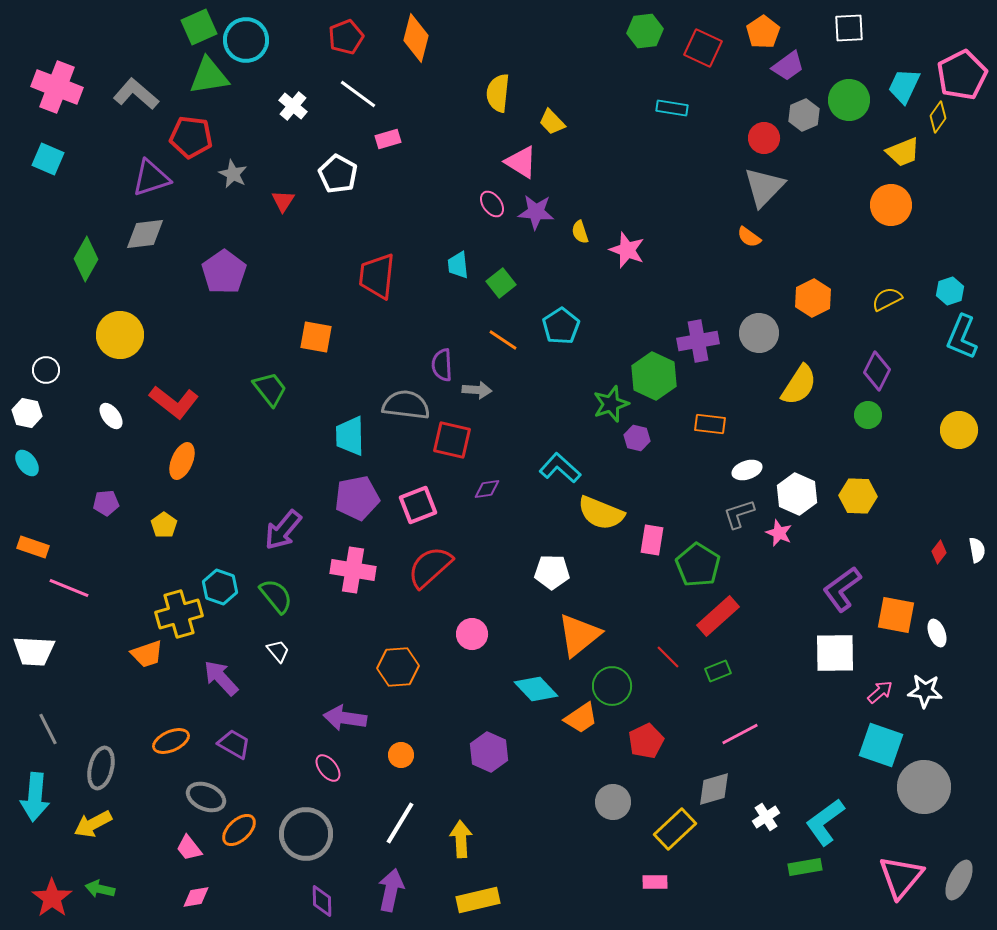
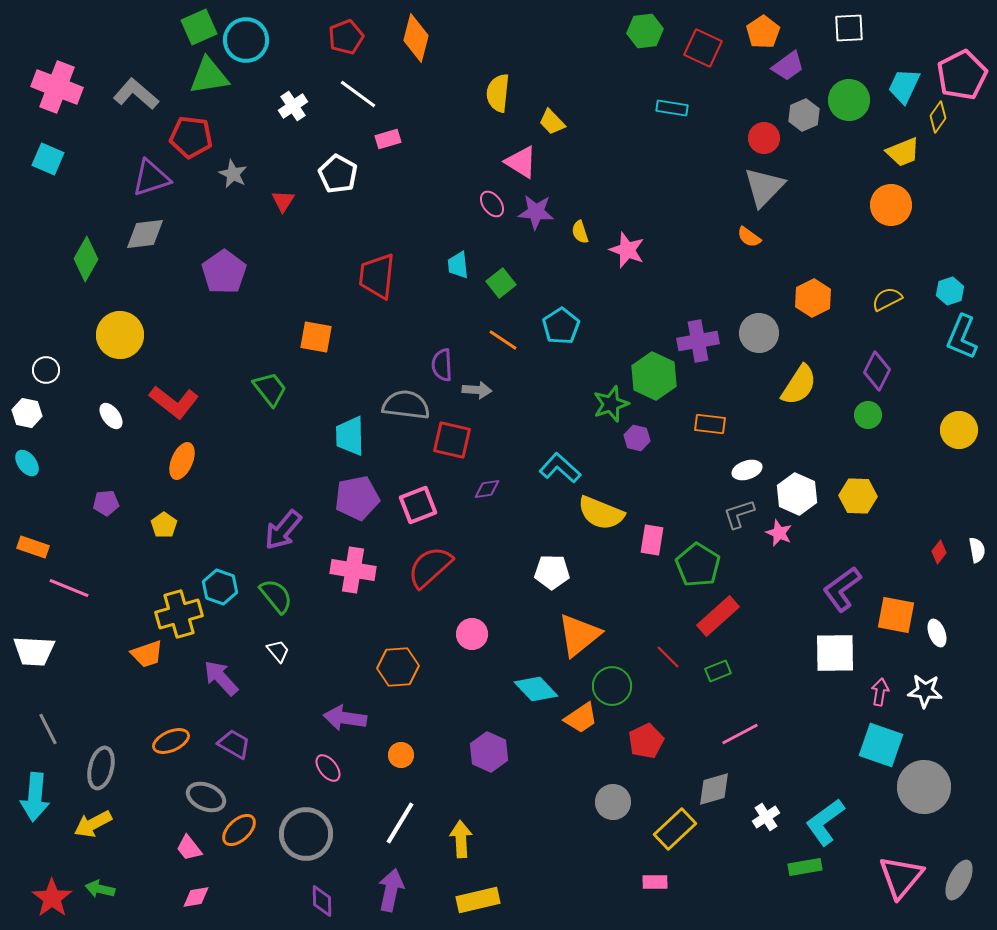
white cross at (293, 106): rotated 16 degrees clockwise
pink arrow at (880, 692): rotated 40 degrees counterclockwise
